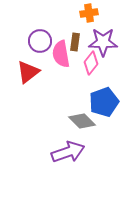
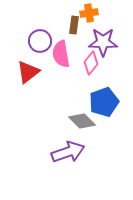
brown rectangle: moved 1 px left, 17 px up
